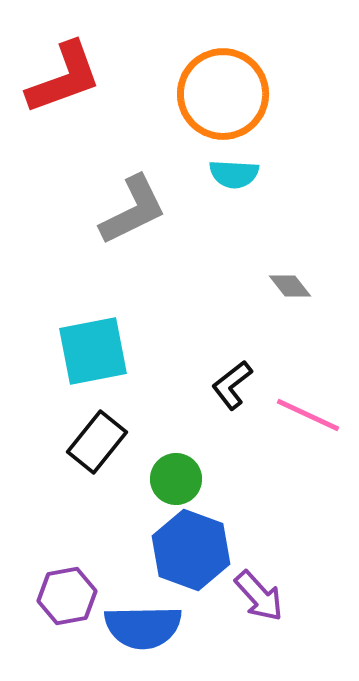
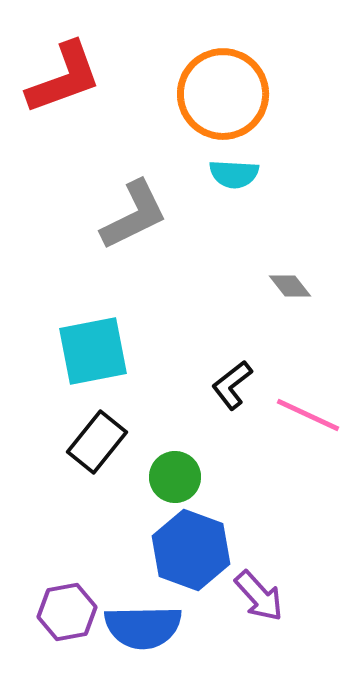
gray L-shape: moved 1 px right, 5 px down
green circle: moved 1 px left, 2 px up
purple hexagon: moved 16 px down
